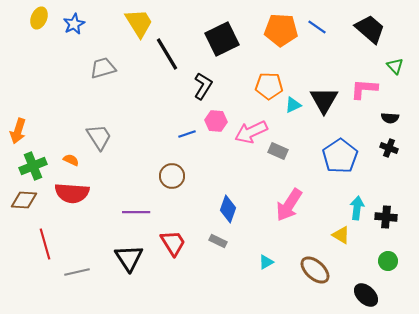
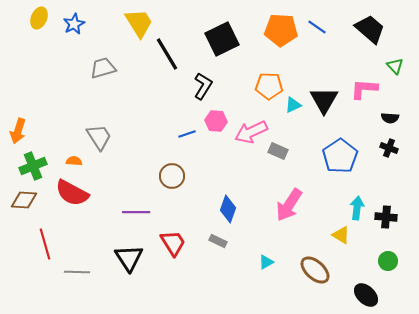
orange semicircle at (71, 160): moved 3 px right, 1 px down; rotated 21 degrees counterclockwise
red semicircle at (72, 193): rotated 24 degrees clockwise
gray line at (77, 272): rotated 15 degrees clockwise
